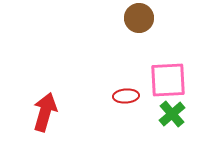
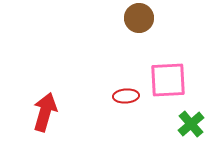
green cross: moved 19 px right, 10 px down
